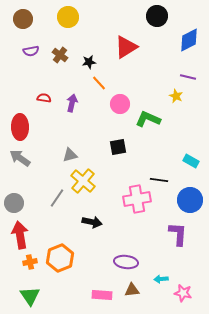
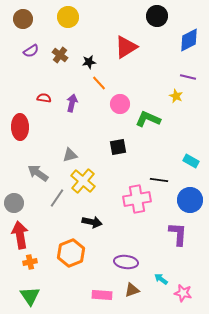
purple semicircle: rotated 21 degrees counterclockwise
gray arrow: moved 18 px right, 15 px down
orange hexagon: moved 11 px right, 5 px up
cyan arrow: rotated 40 degrees clockwise
brown triangle: rotated 14 degrees counterclockwise
